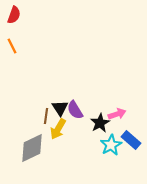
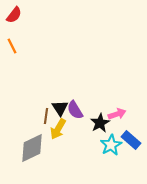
red semicircle: rotated 18 degrees clockwise
